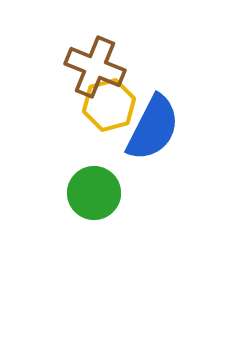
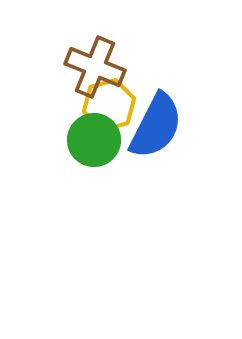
blue semicircle: moved 3 px right, 2 px up
green circle: moved 53 px up
